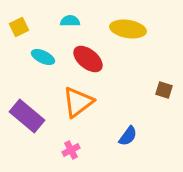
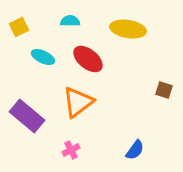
blue semicircle: moved 7 px right, 14 px down
